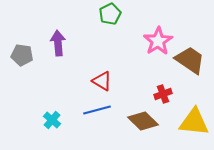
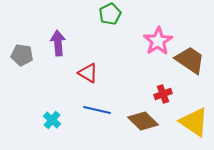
red triangle: moved 14 px left, 8 px up
blue line: rotated 28 degrees clockwise
yellow triangle: rotated 28 degrees clockwise
